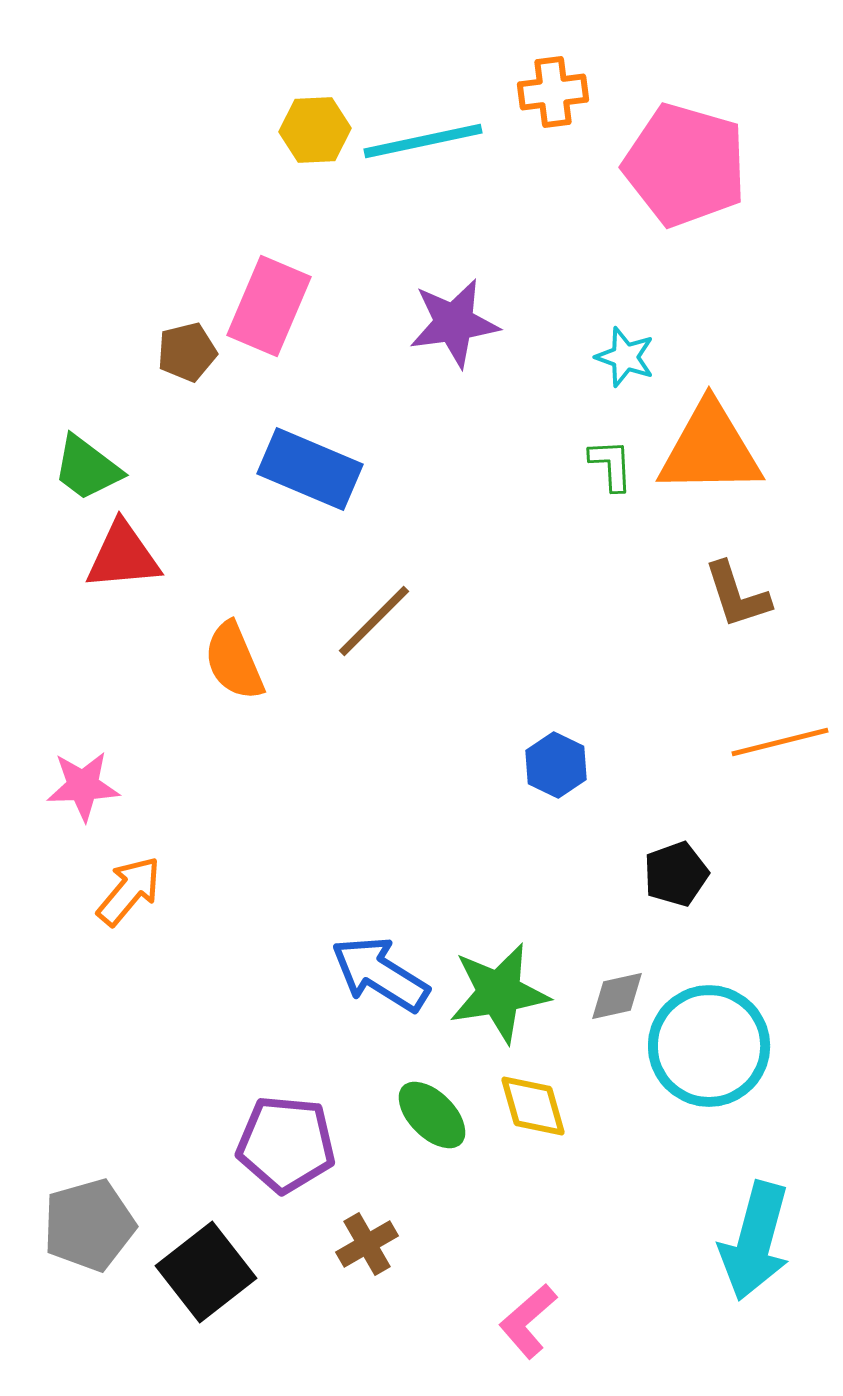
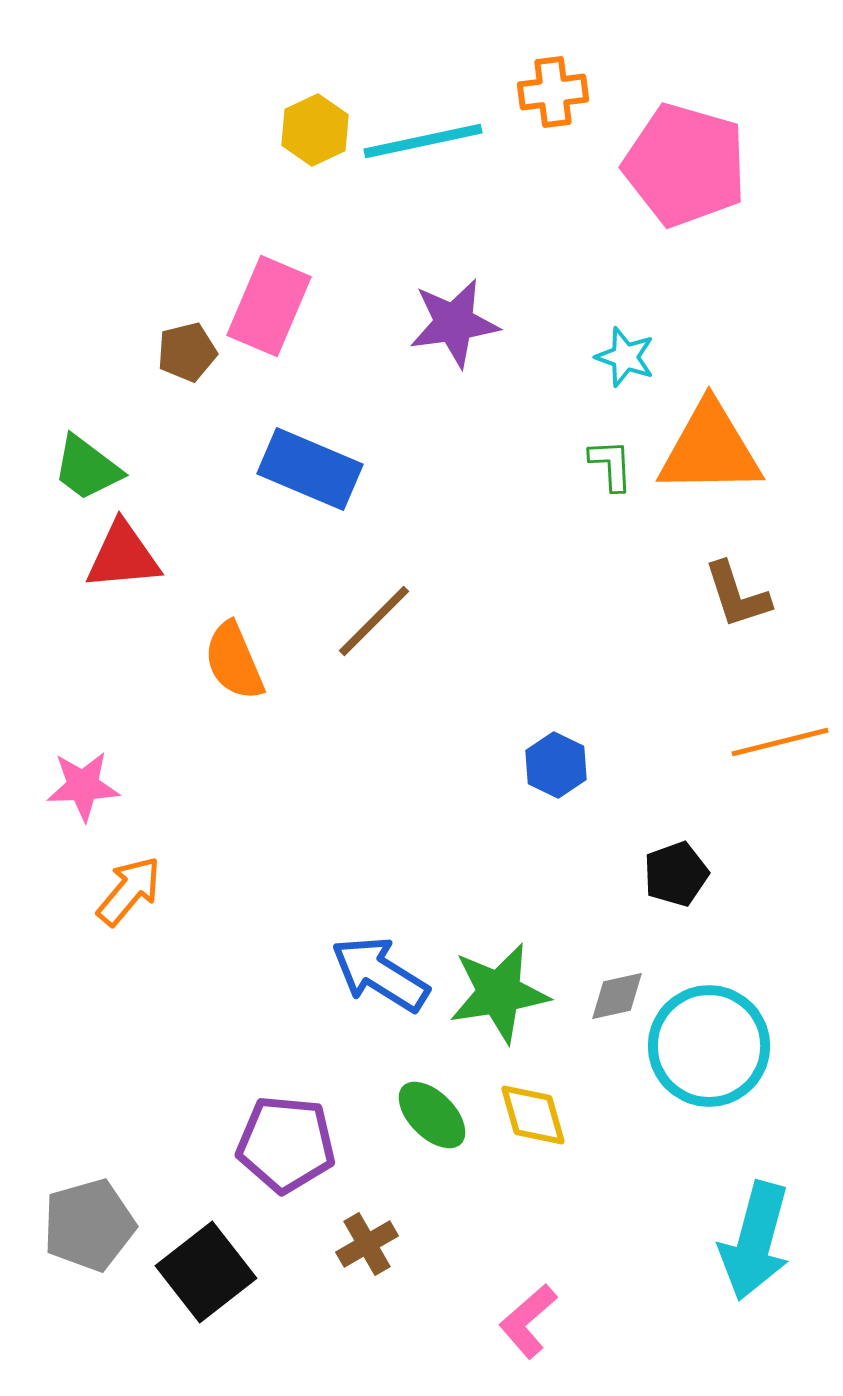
yellow hexagon: rotated 22 degrees counterclockwise
yellow diamond: moved 9 px down
